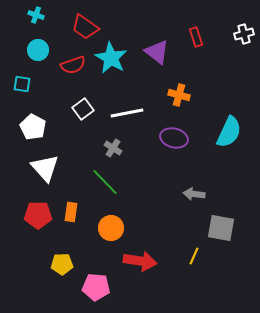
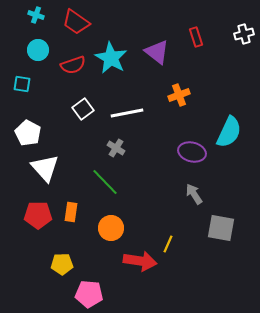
red trapezoid: moved 9 px left, 5 px up
orange cross: rotated 35 degrees counterclockwise
white pentagon: moved 5 px left, 6 px down
purple ellipse: moved 18 px right, 14 px down
gray cross: moved 3 px right
gray arrow: rotated 50 degrees clockwise
yellow line: moved 26 px left, 12 px up
pink pentagon: moved 7 px left, 7 px down
